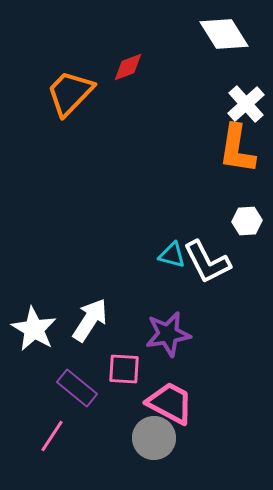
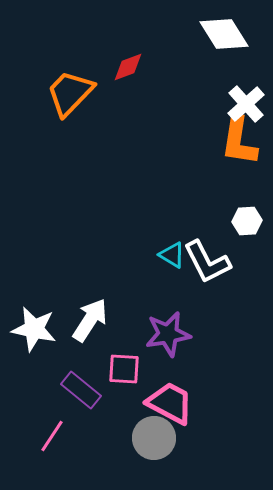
orange L-shape: moved 2 px right, 8 px up
cyan triangle: rotated 16 degrees clockwise
white star: rotated 18 degrees counterclockwise
purple rectangle: moved 4 px right, 2 px down
